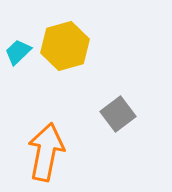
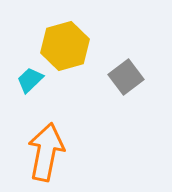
cyan trapezoid: moved 12 px right, 28 px down
gray square: moved 8 px right, 37 px up
